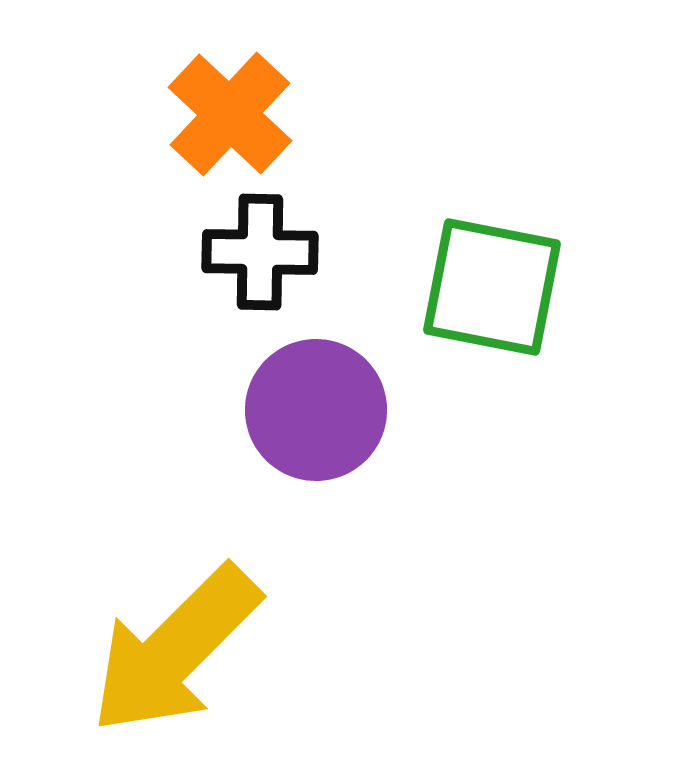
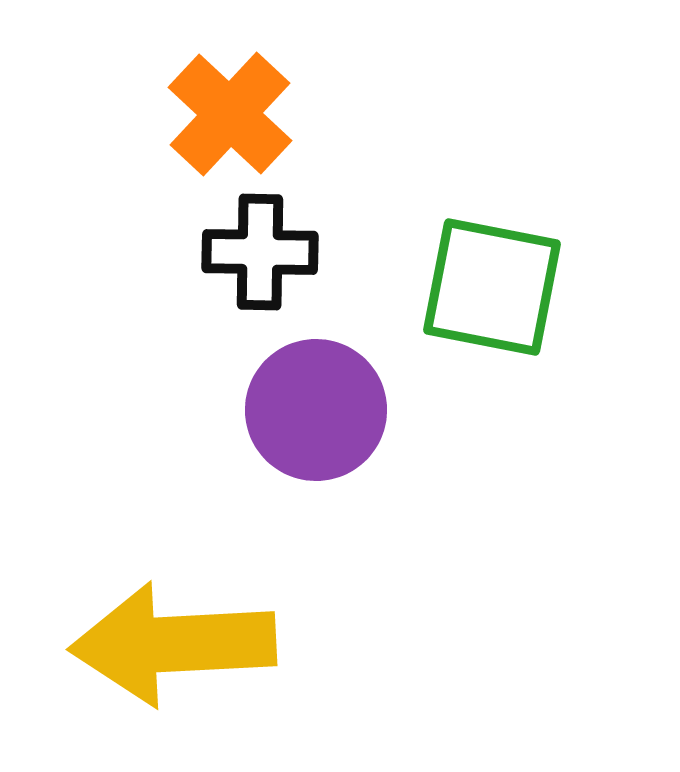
yellow arrow: moved 2 px left, 6 px up; rotated 42 degrees clockwise
